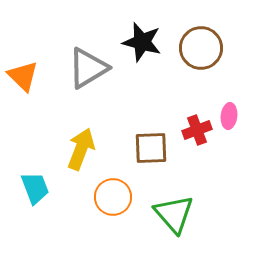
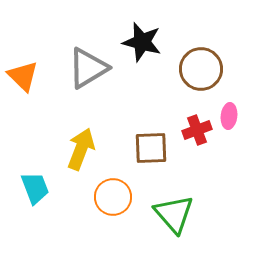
brown circle: moved 21 px down
